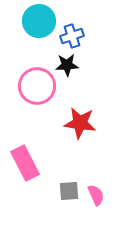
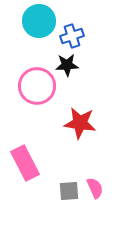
pink semicircle: moved 1 px left, 7 px up
